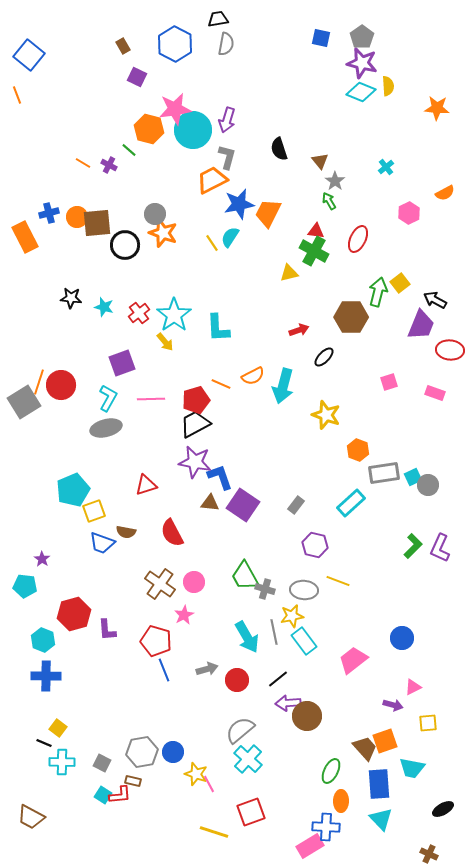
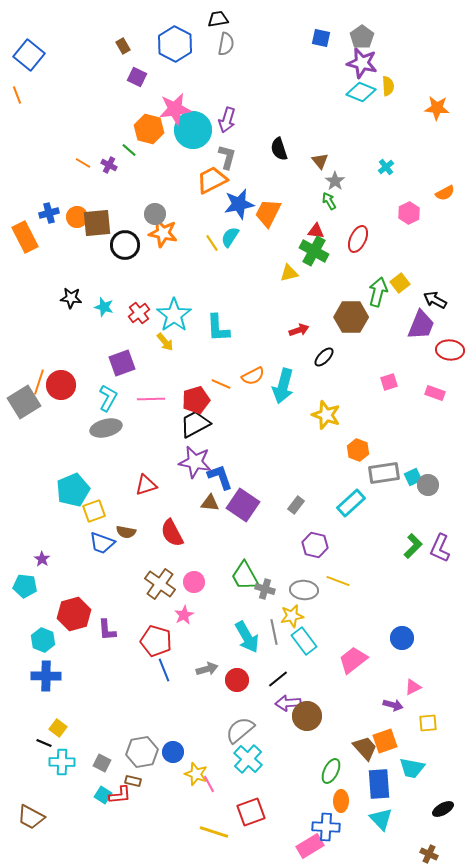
orange star at (163, 233): rotated 8 degrees counterclockwise
